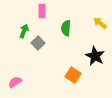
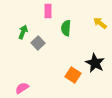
pink rectangle: moved 6 px right
green arrow: moved 1 px left, 1 px down
black star: moved 7 px down
pink semicircle: moved 7 px right, 6 px down
